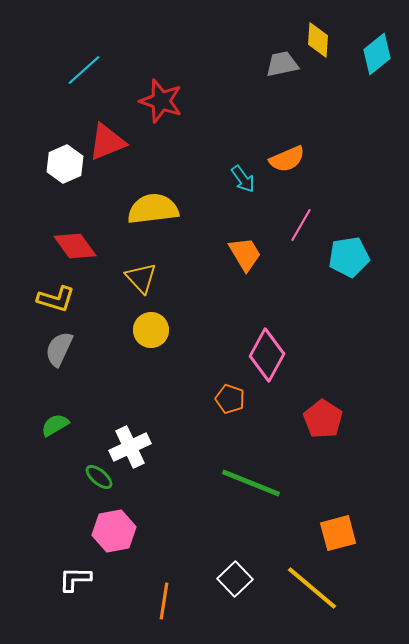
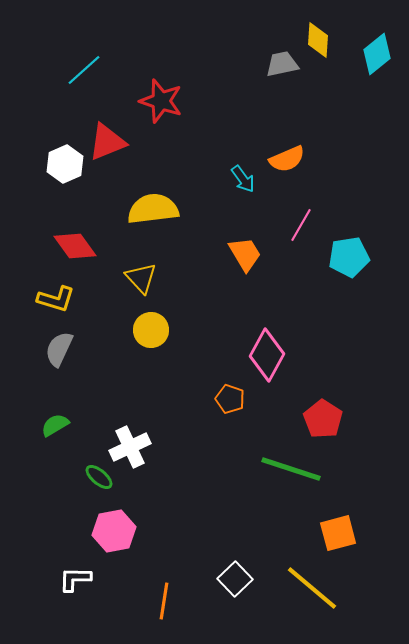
green line: moved 40 px right, 14 px up; rotated 4 degrees counterclockwise
